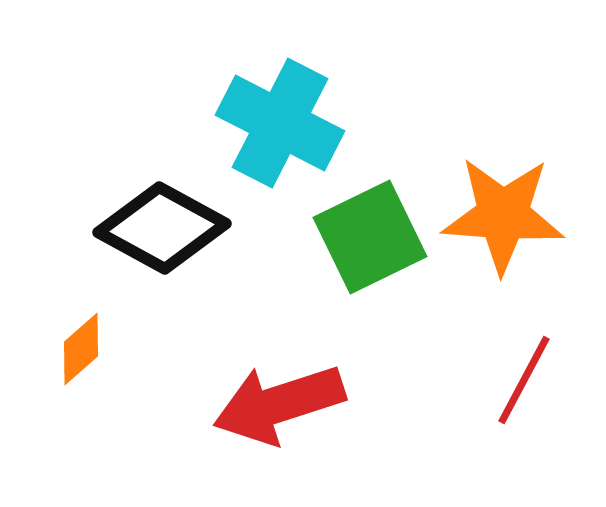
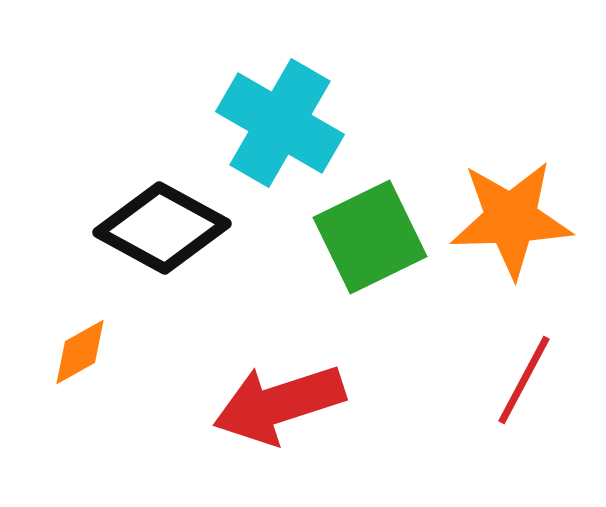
cyan cross: rotated 3 degrees clockwise
orange star: moved 8 px right, 4 px down; rotated 6 degrees counterclockwise
orange diamond: moved 1 px left, 3 px down; rotated 12 degrees clockwise
